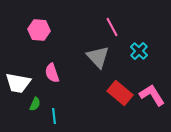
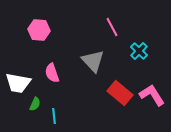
gray triangle: moved 5 px left, 4 px down
